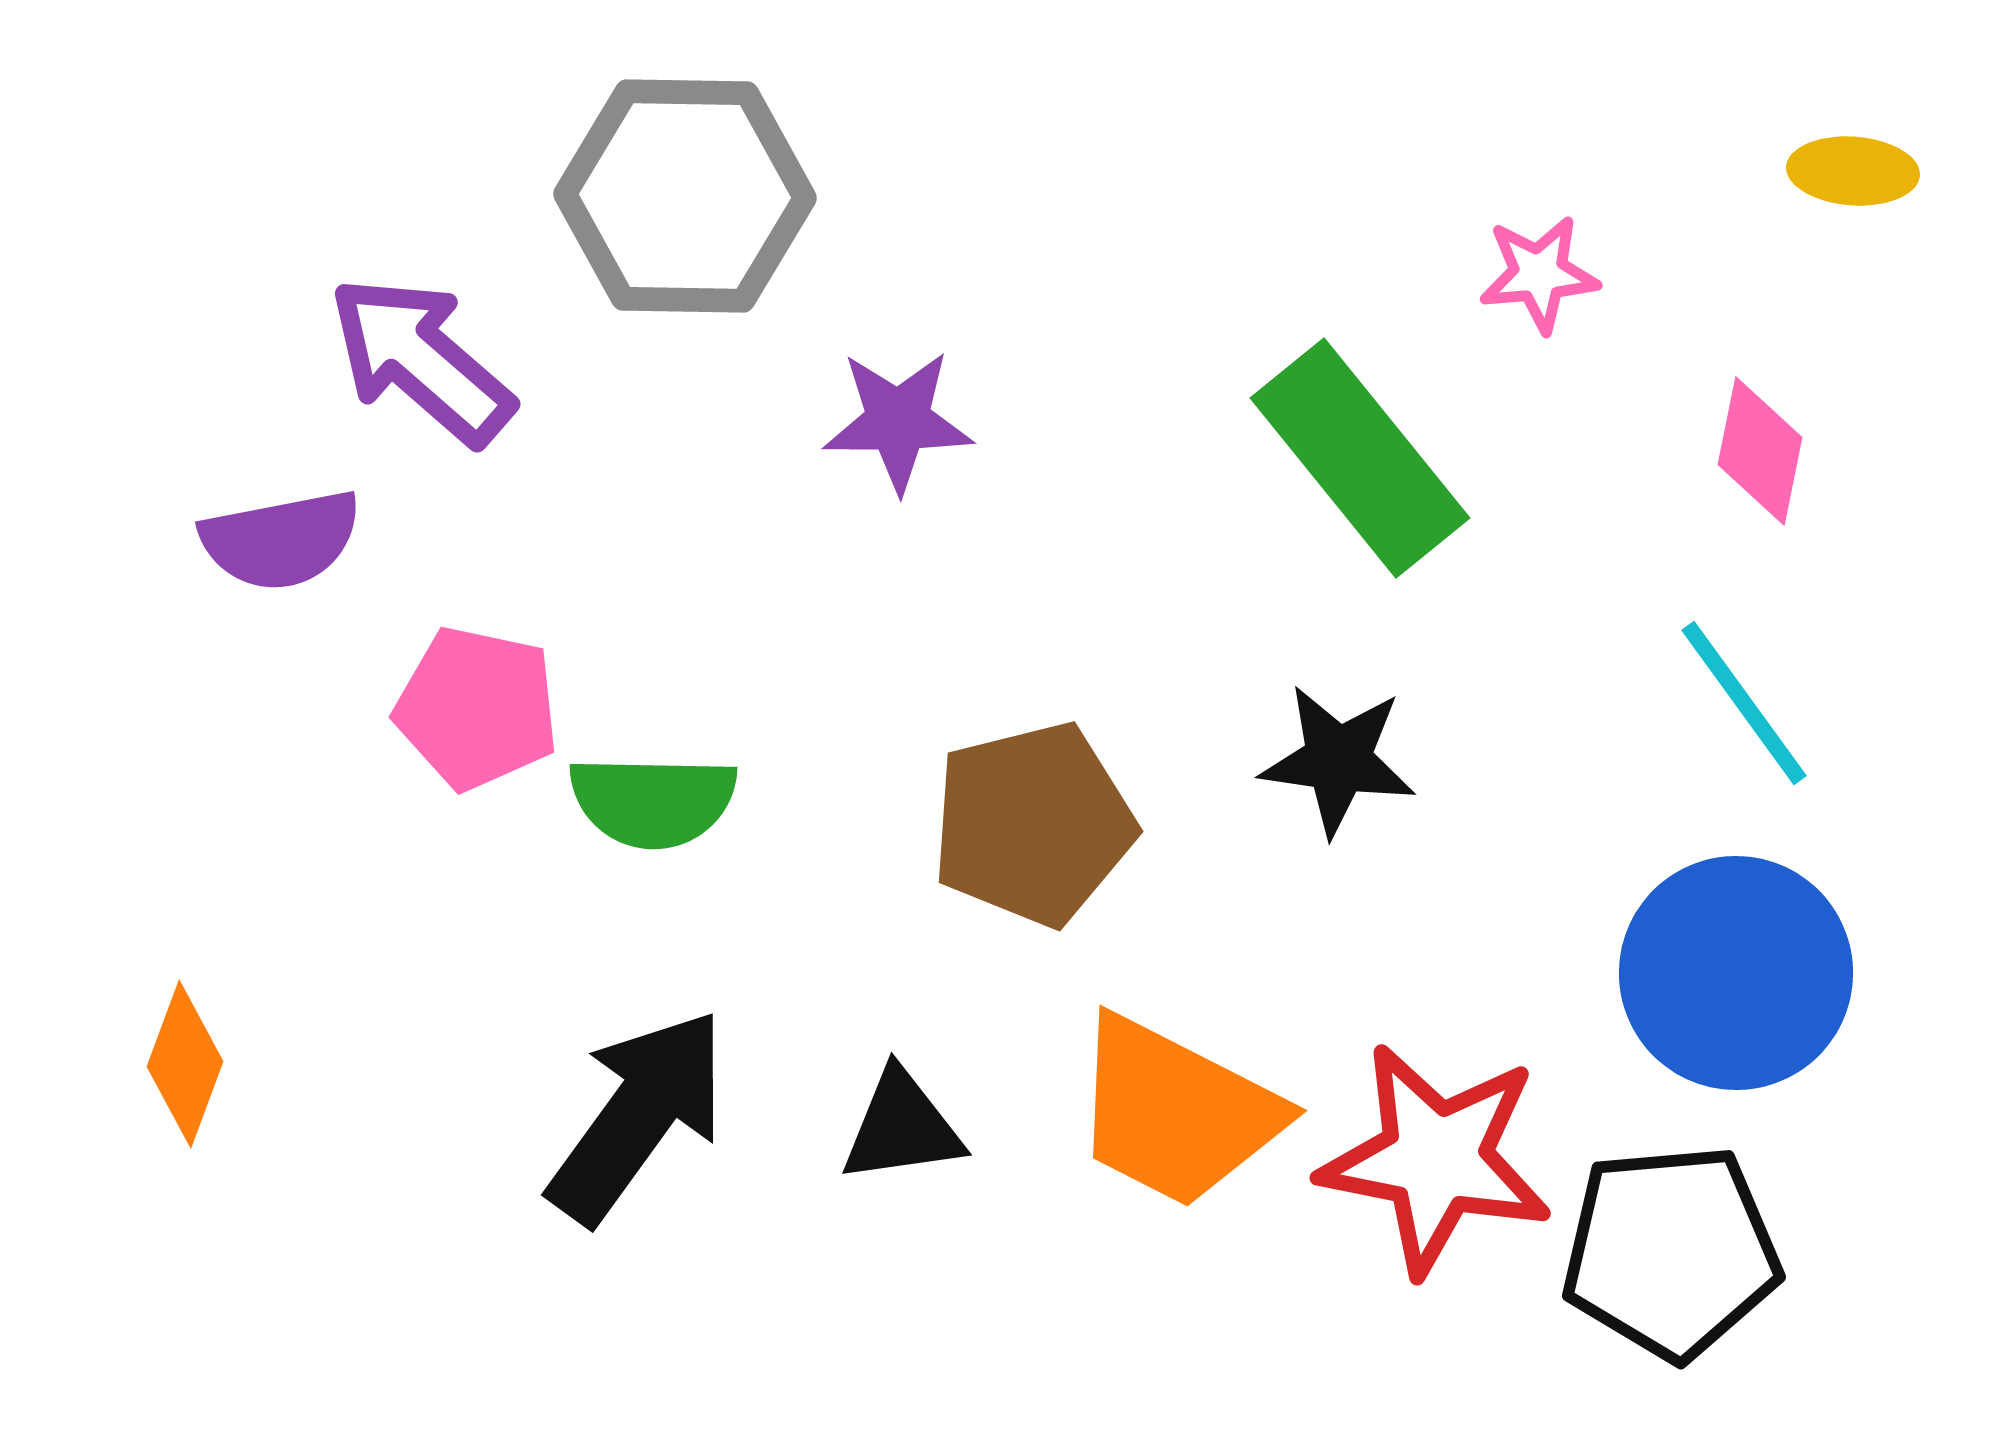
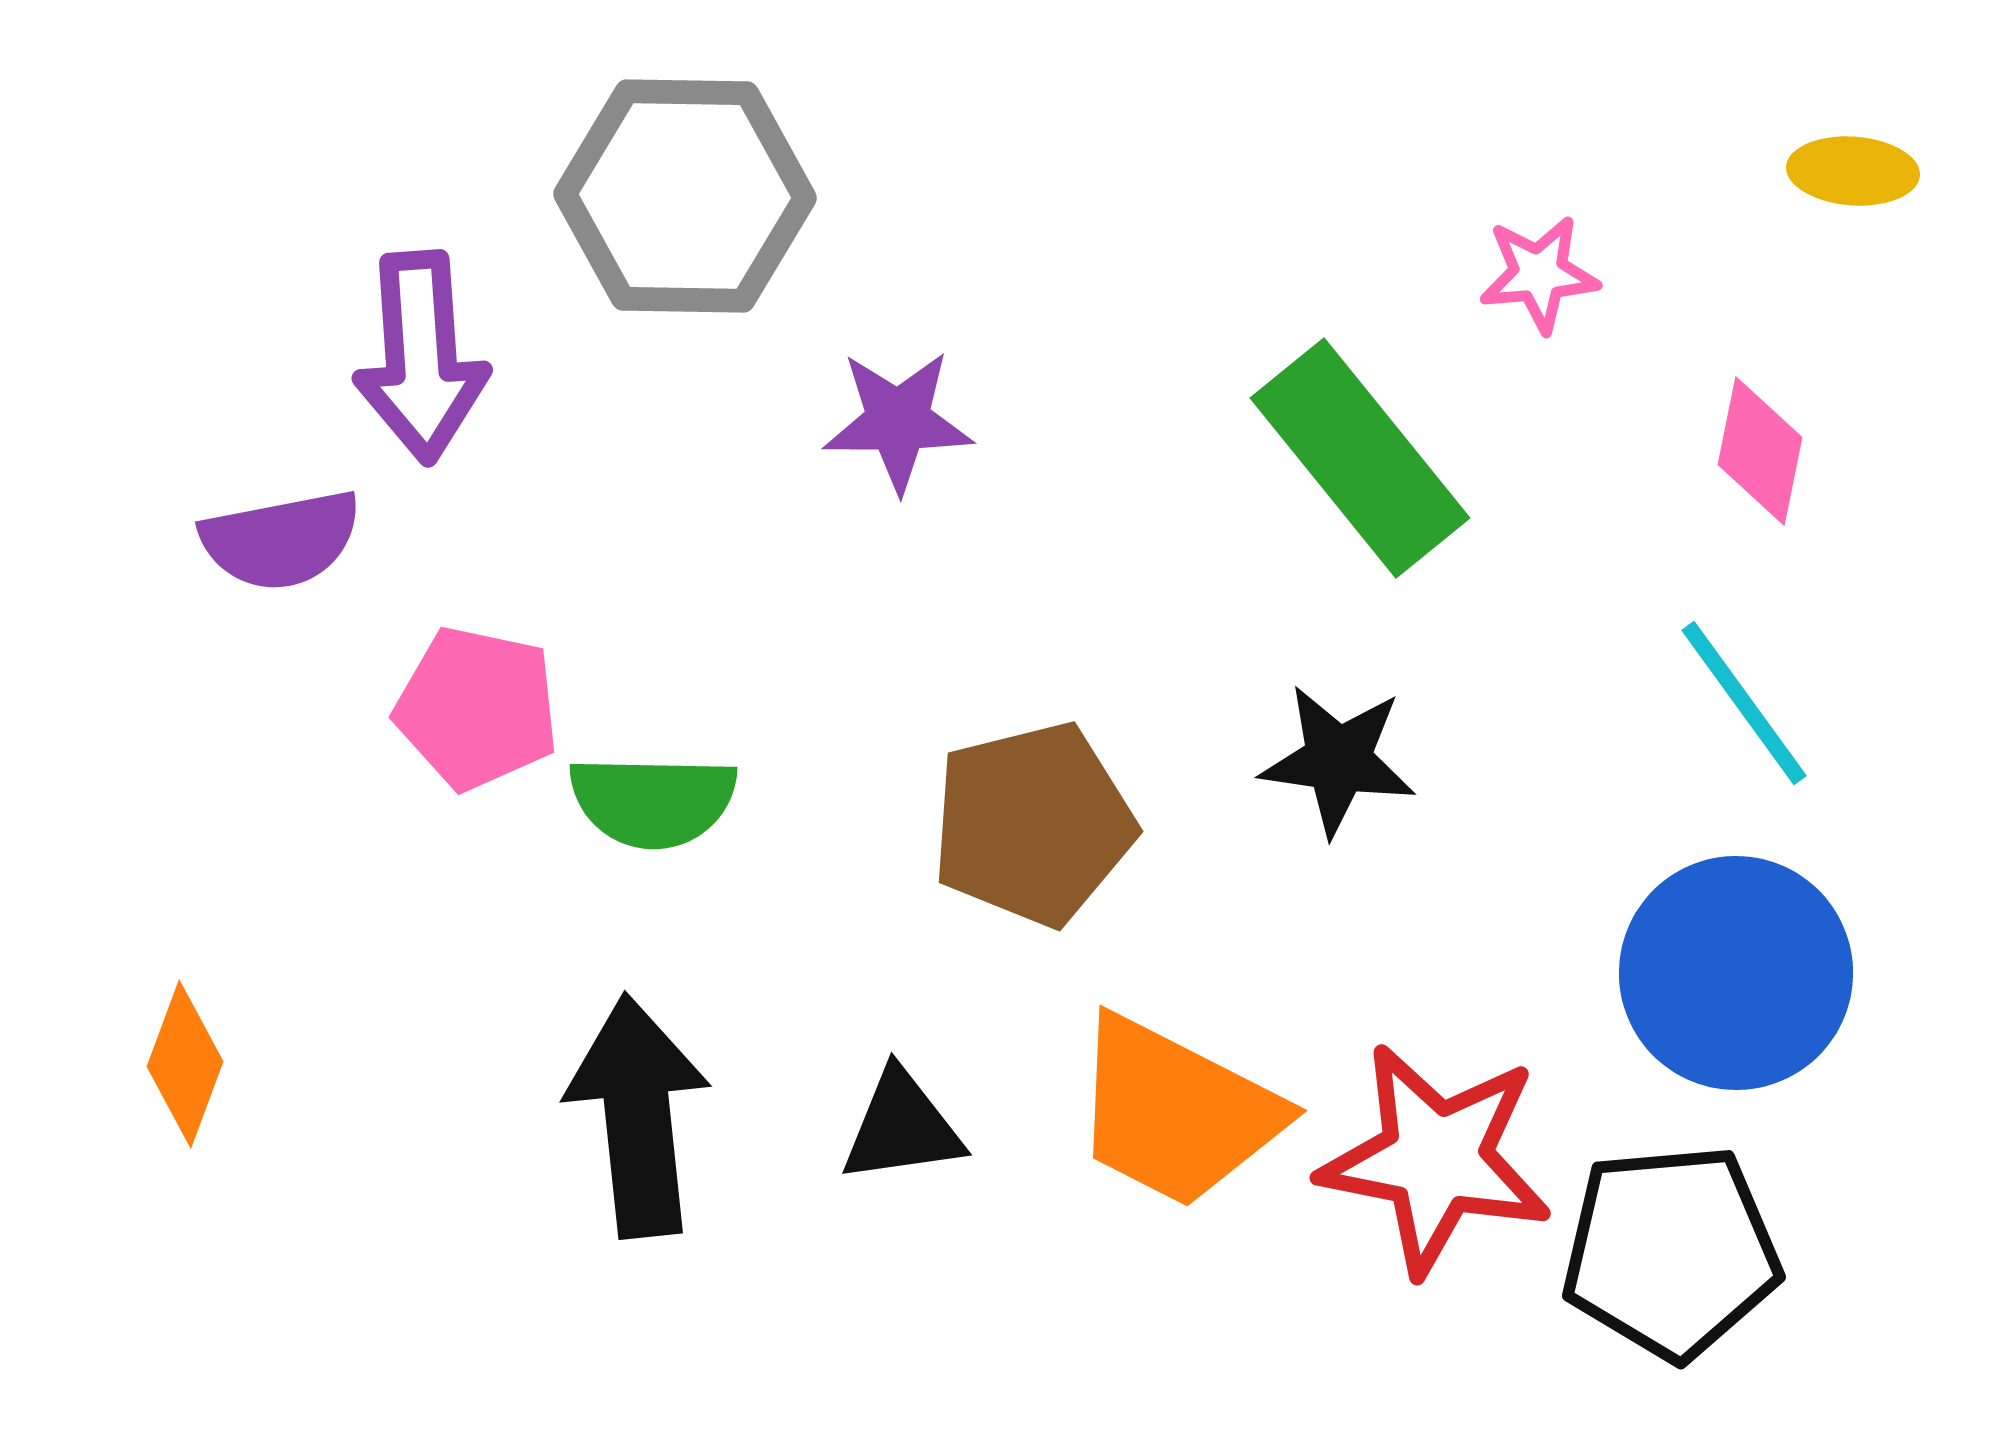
purple arrow: moved 3 px up; rotated 135 degrees counterclockwise
black arrow: rotated 42 degrees counterclockwise
